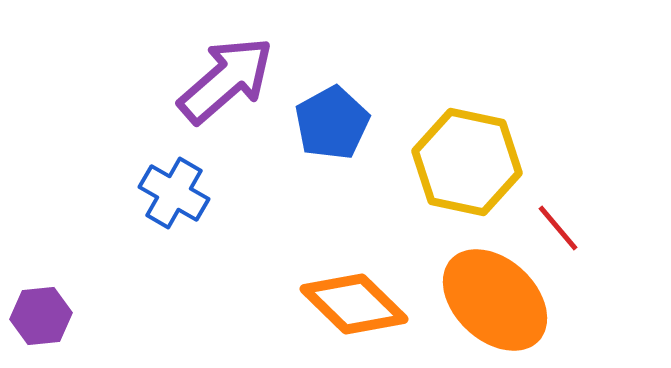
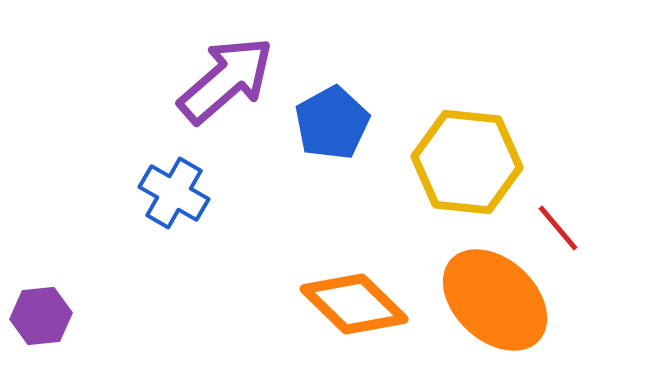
yellow hexagon: rotated 6 degrees counterclockwise
